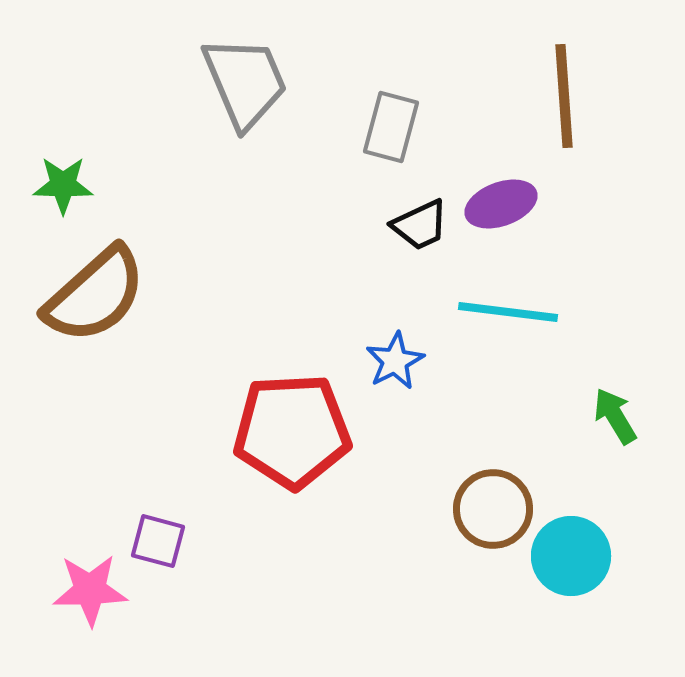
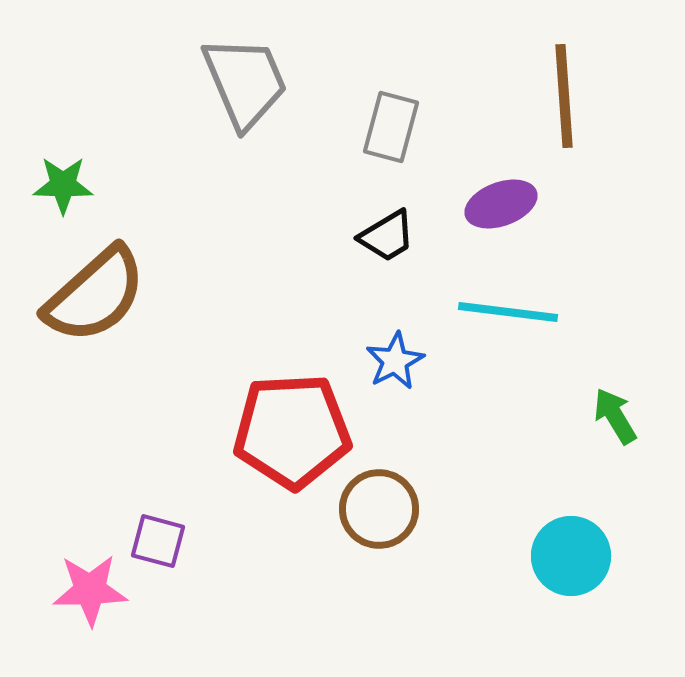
black trapezoid: moved 33 px left, 11 px down; rotated 6 degrees counterclockwise
brown circle: moved 114 px left
